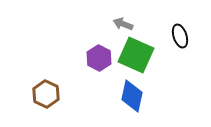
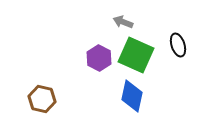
gray arrow: moved 2 px up
black ellipse: moved 2 px left, 9 px down
brown hexagon: moved 4 px left, 5 px down; rotated 12 degrees counterclockwise
